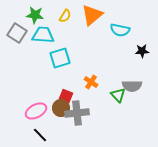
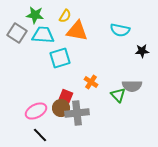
orange triangle: moved 15 px left, 16 px down; rotated 50 degrees clockwise
